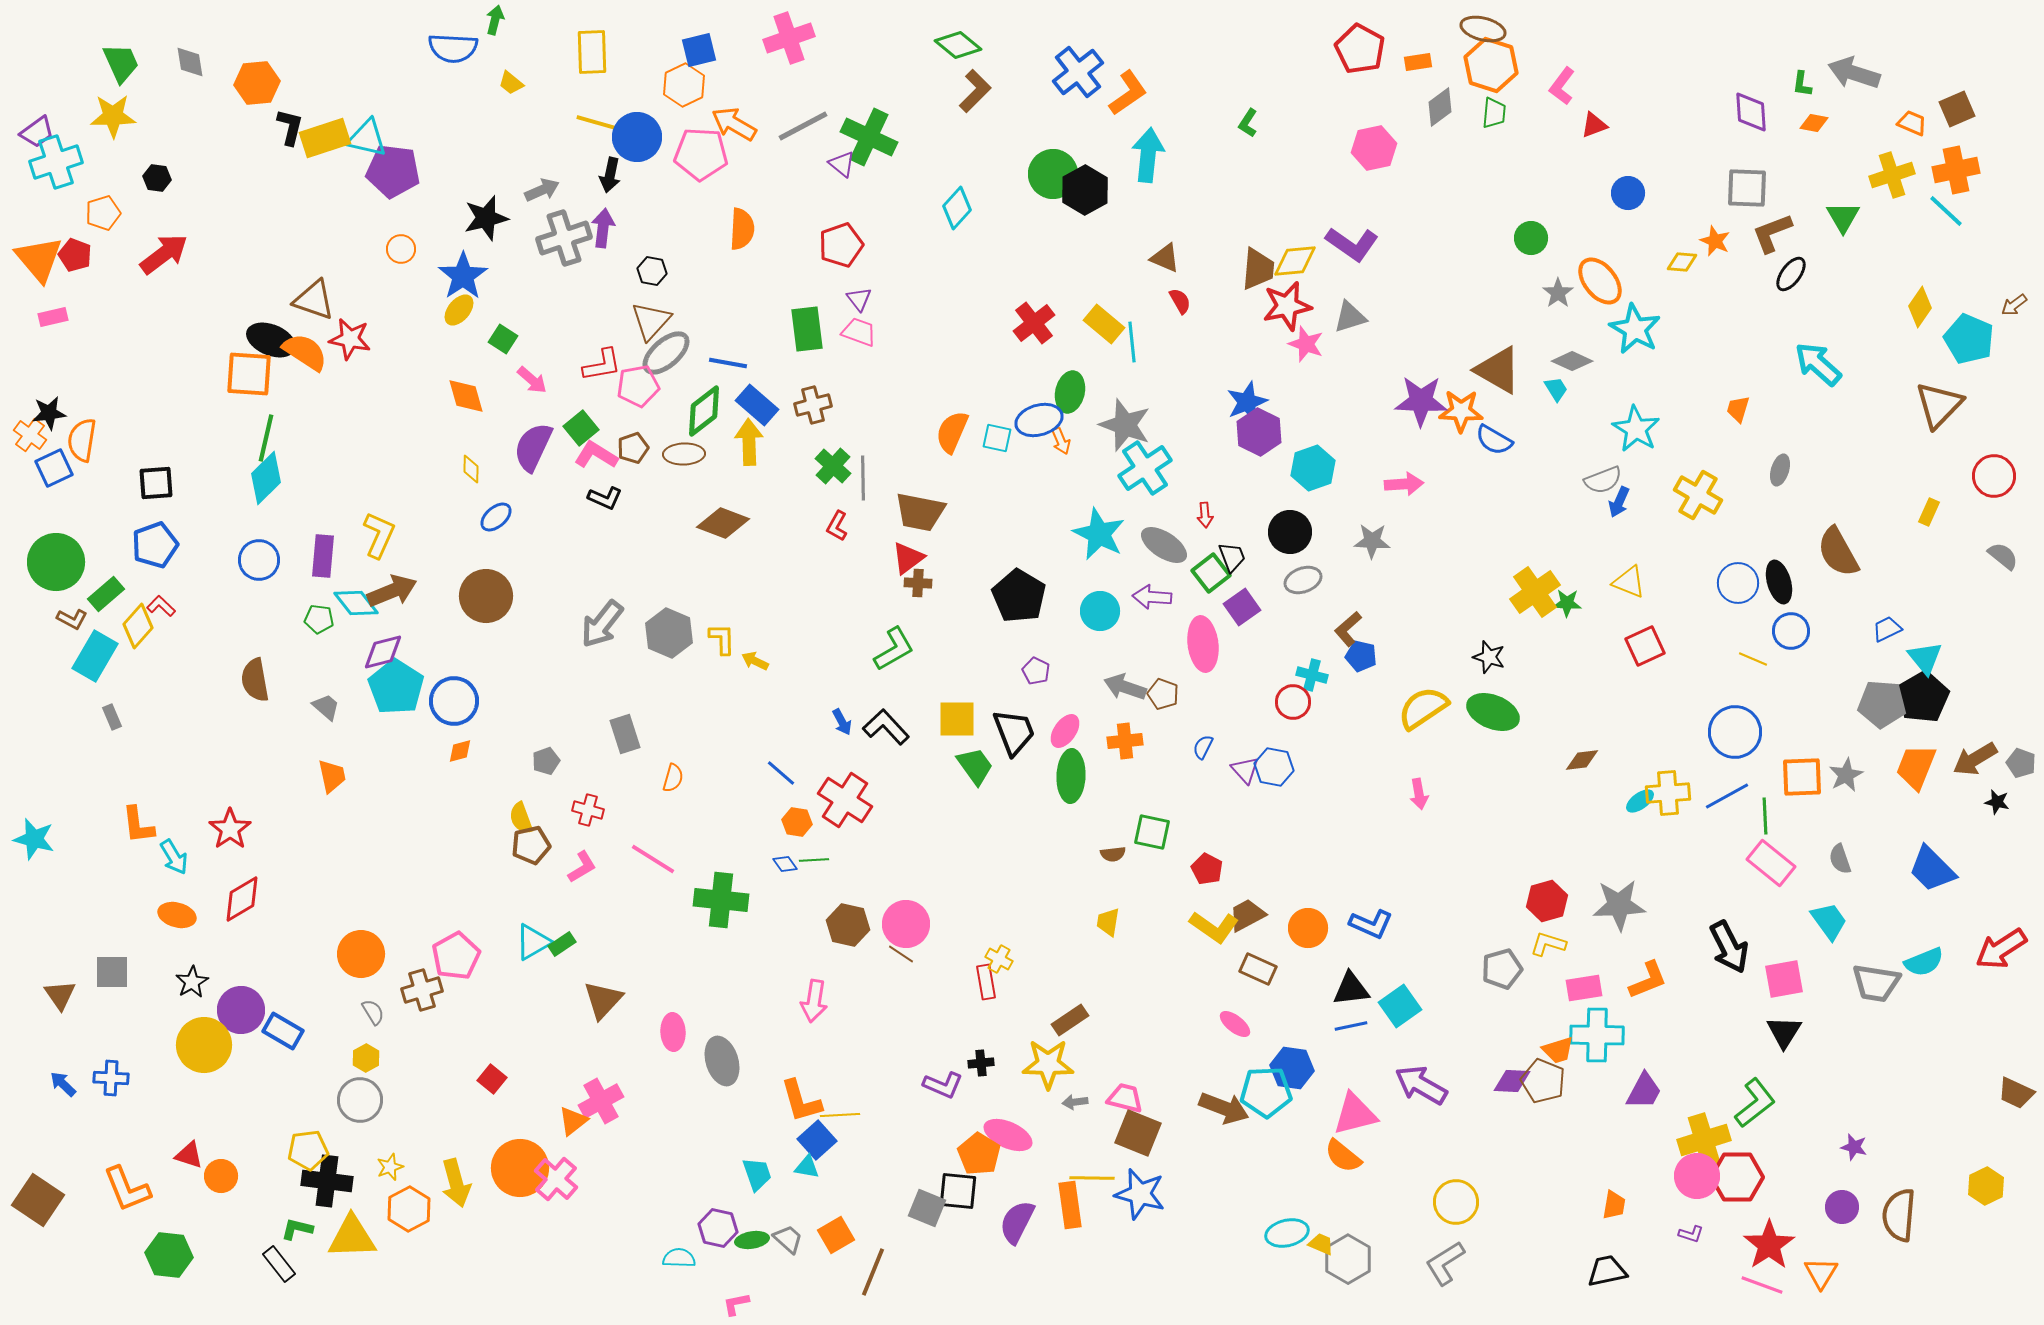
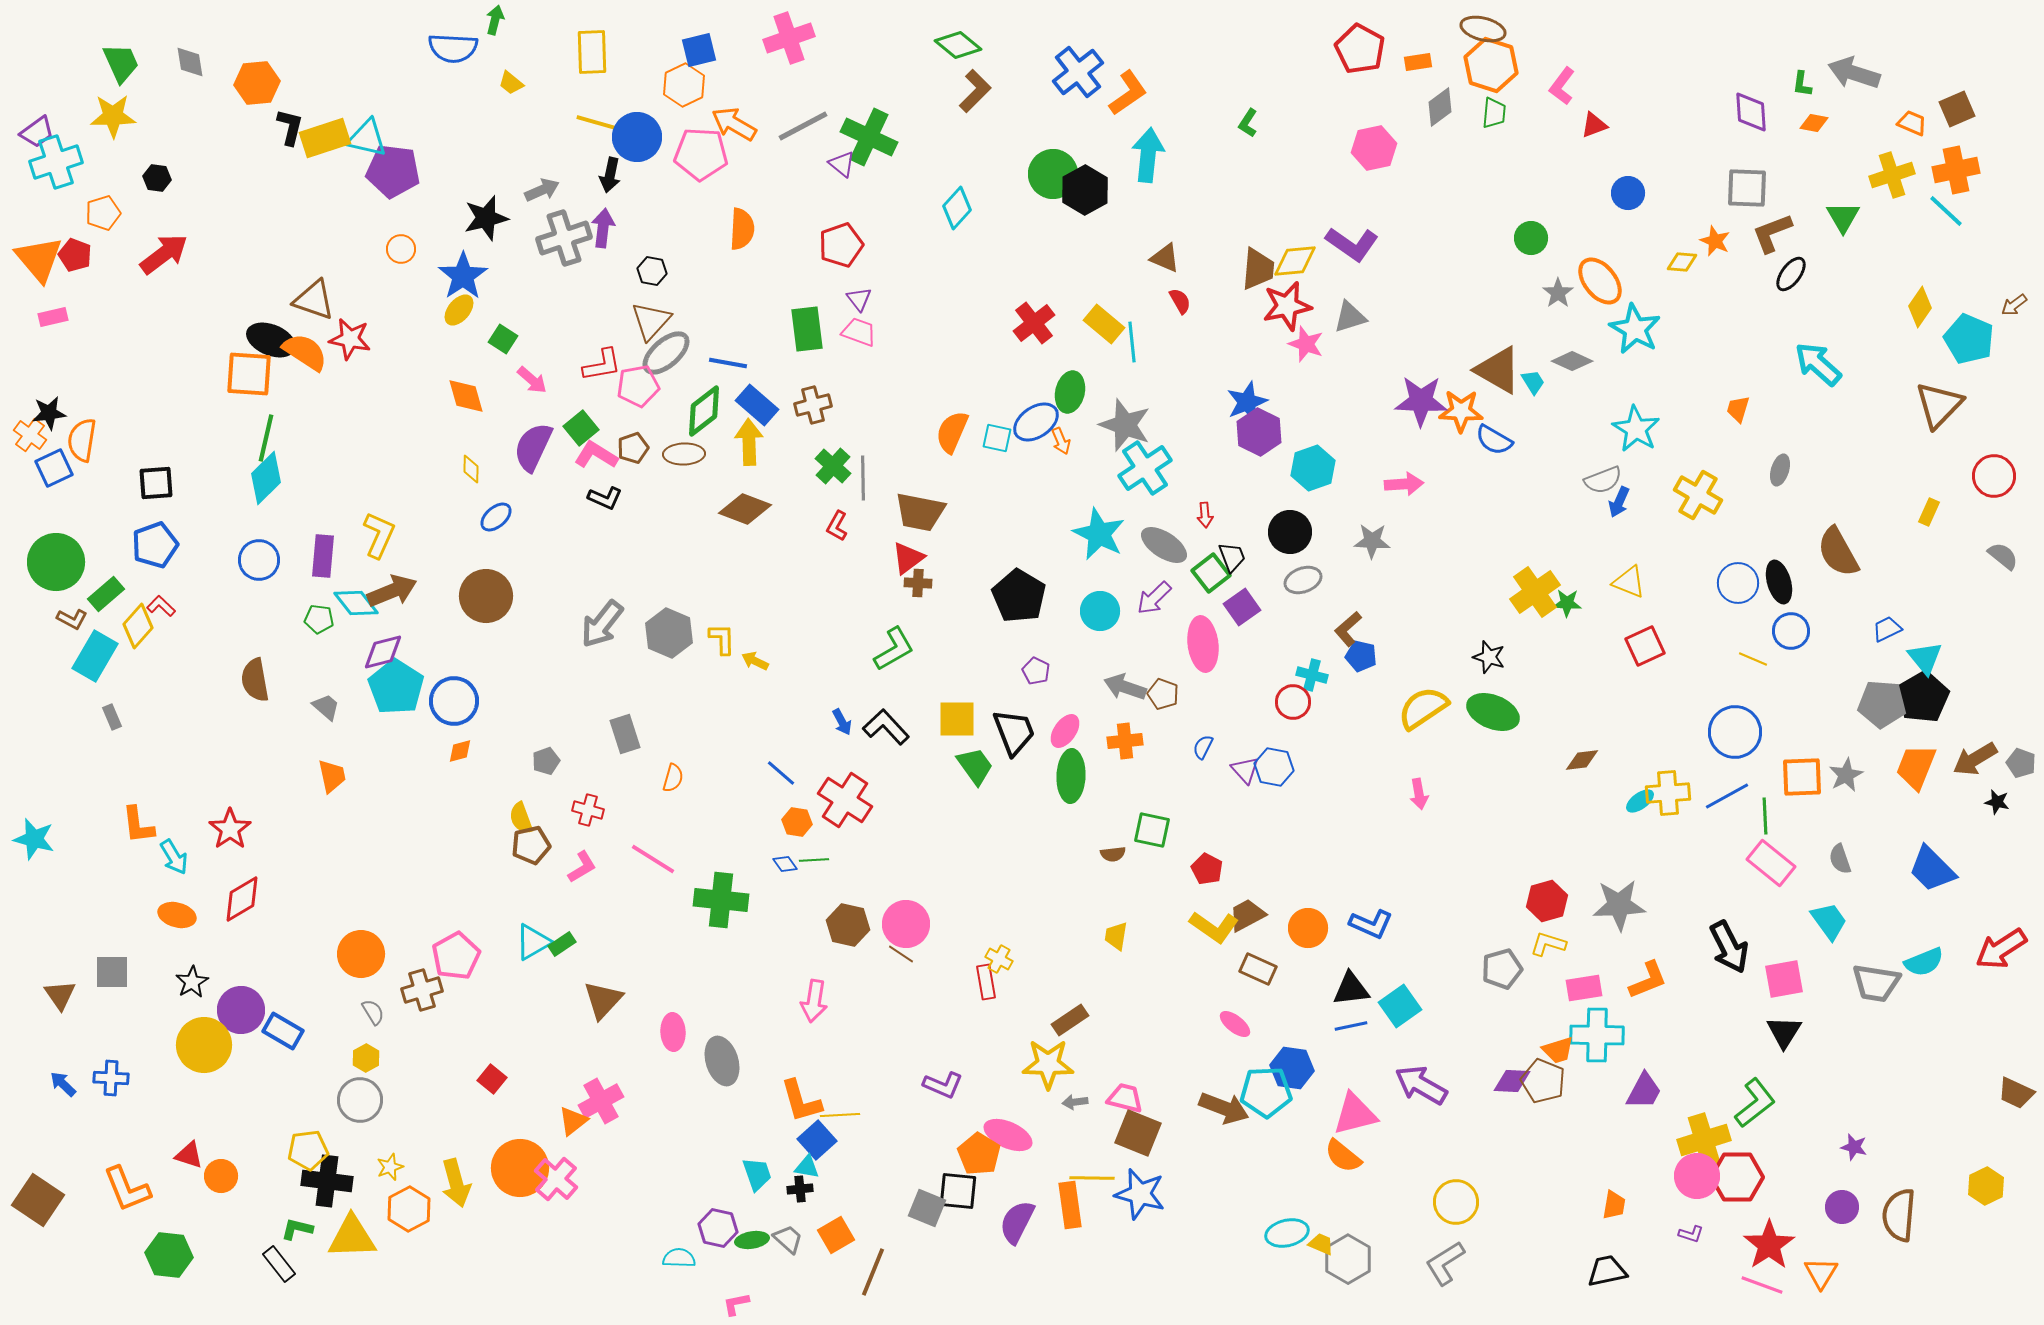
cyan trapezoid at (1556, 389): moved 23 px left, 7 px up
blue ellipse at (1039, 420): moved 3 px left, 2 px down; rotated 18 degrees counterclockwise
brown diamond at (723, 523): moved 22 px right, 14 px up
purple arrow at (1152, 597): moved 2 px right, 1 px down; rotated 48 degrees counterclockwise
green square at (1152, 832): moved 2 px up
yellow trapezoid at (1108, 922): moved 8 px right, 14 px down
black cross at (981, 1063): moved 181 px left, 126 px down
